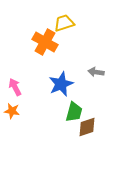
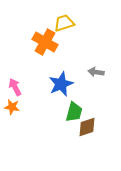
orange star: moved 4 px up
